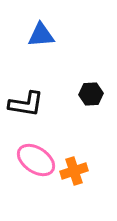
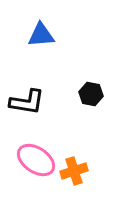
black hexagon: rotated 15 degrees clockwise
black L-shape: moved 1 px right, 2 px up
